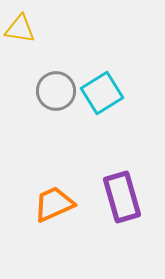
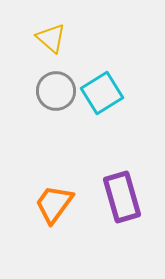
yellow triangle: moved 31 px right, 9 px down; rotated 32 degrees clockwise
orange trapezoid: rotated 30 degrees counterclockwise
